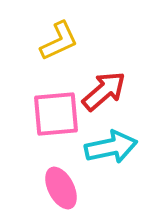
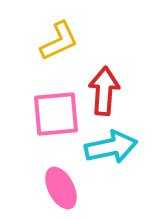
red arrow: rotated 45 degrees counterclockwise
